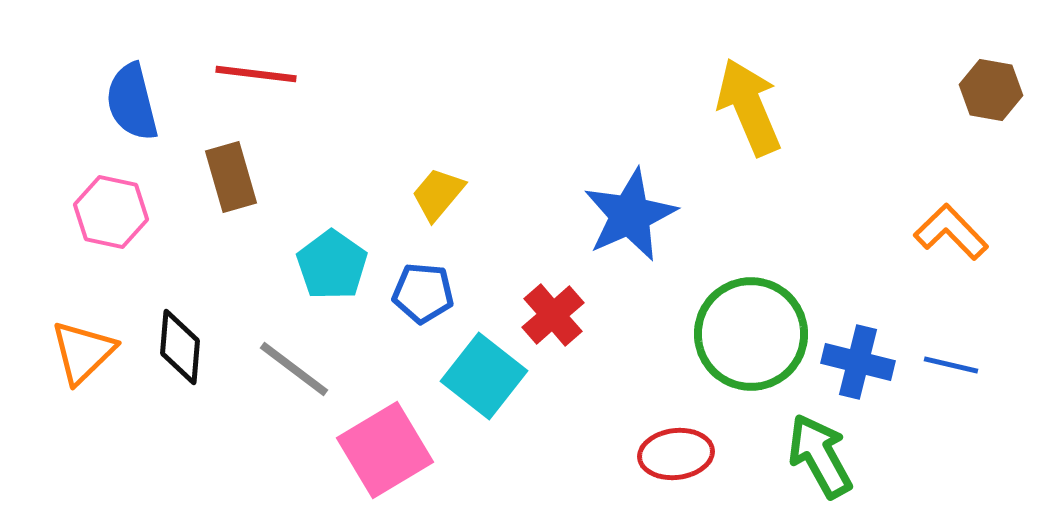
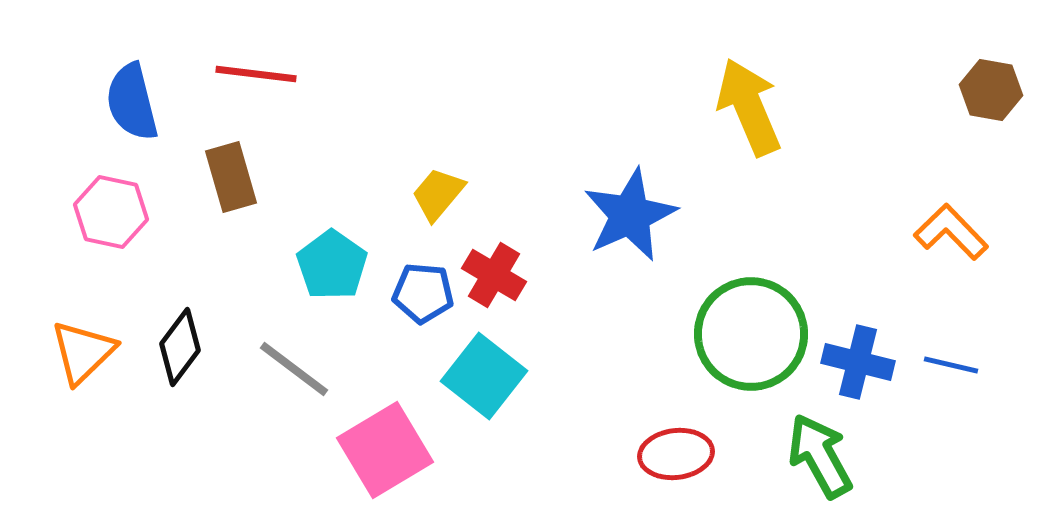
red cross: moved 59 px left, 40 px up; rotated 18 degrees counterclockwise
black diamond: rotated 32 degrees clockwise
